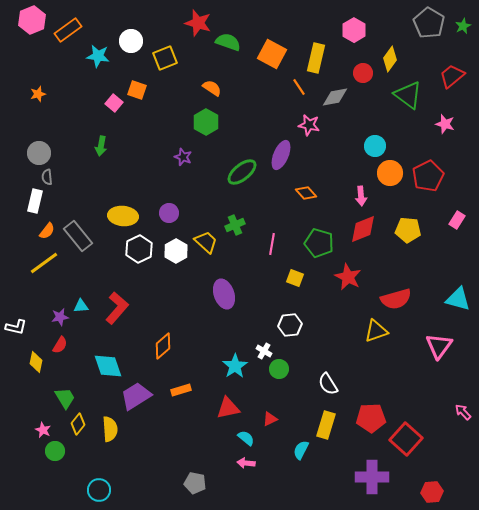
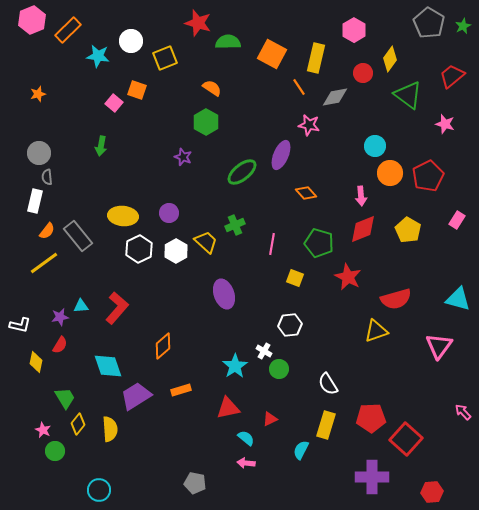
orange rectangle at (68, 30): rotated 8 degrees counterclockwise
green semicircle at (228, 42): rotated 20 degrees counterclockwise
yellow pentagon at (408, 230): rotated 25 degrees clockwise
white L-shape at (16, 327): moved 4 px right, 2 px up
